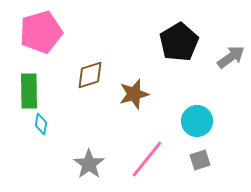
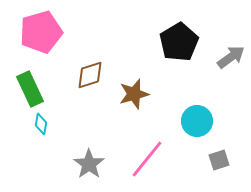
green rectangle: moved 1 px right, 2 px up; rotated 24 degrees counterclockwise
gray square: moved 19 px right
